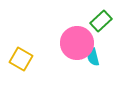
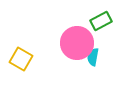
green rectangle: rotated 15 degrees clockwise
cyan semicircle: rotated 24 degrees clockwise
